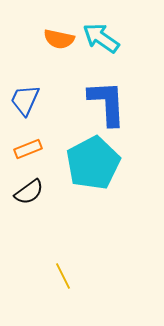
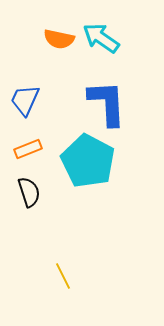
cyan pentagon: moved 5 px left, 2 px up; rotated 16 degrees counterclockwise
black semicircle: rotated 72 degrees counterclockwise
